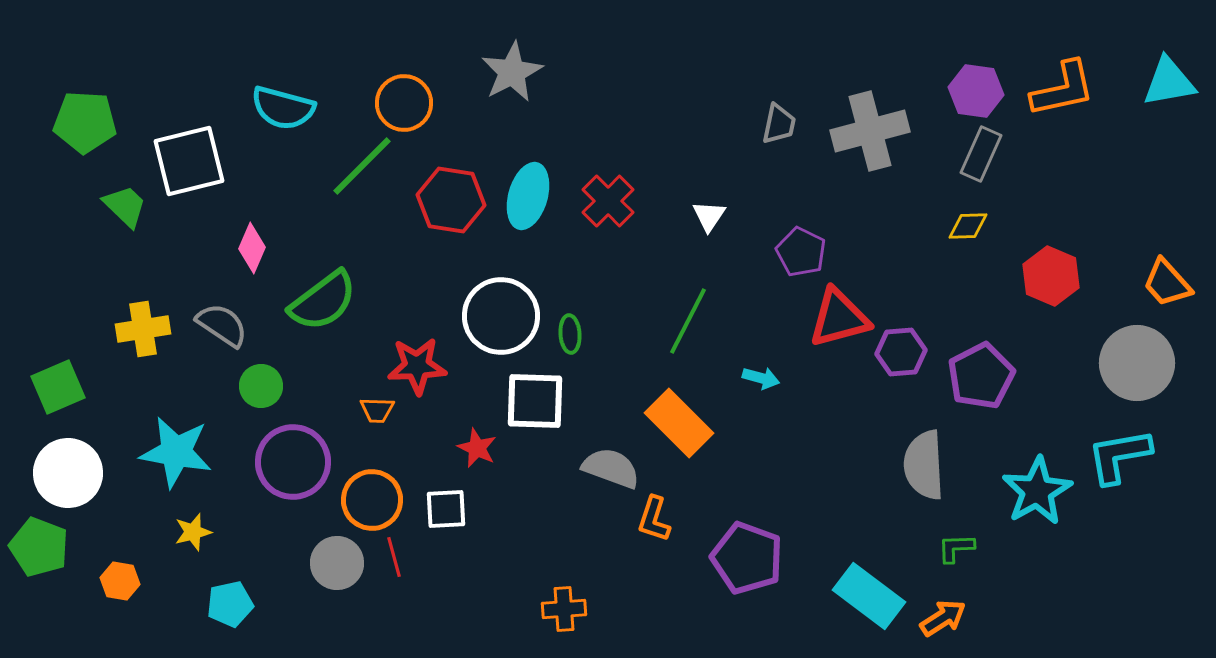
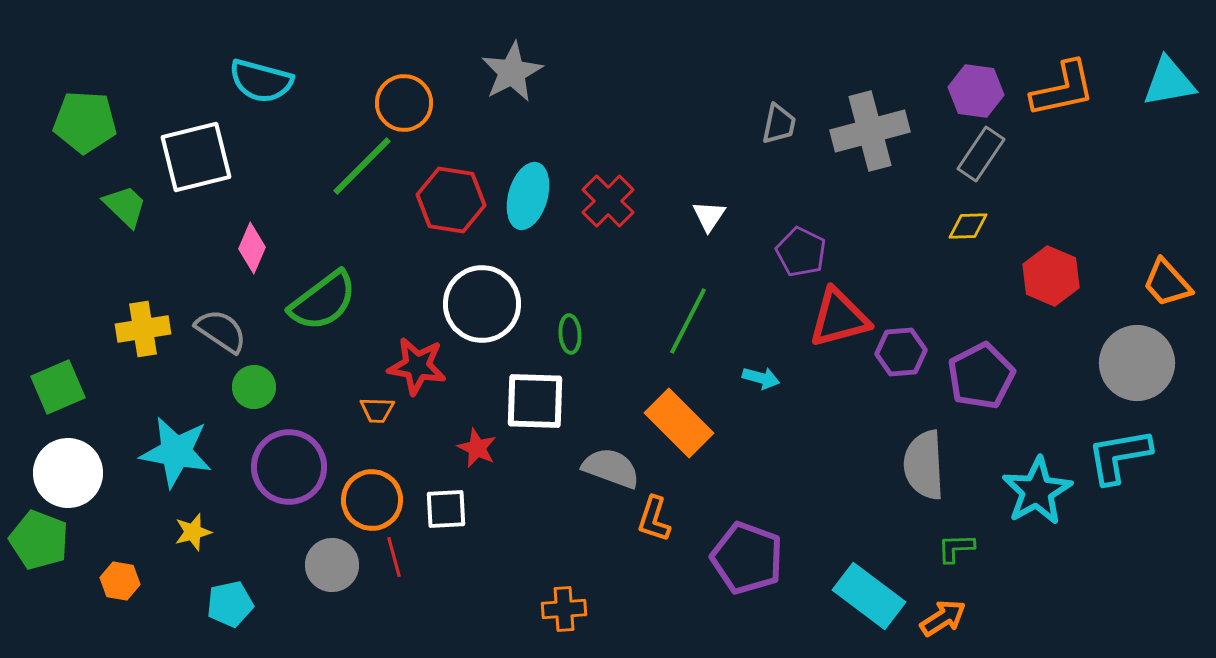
cyan semicircle at (283, 108): moved 22 px left, 27 px up
gray rectangle at (981, 154): rotated 10 degrees clockwise
white square at (189, 161): moved 7 px right, 4 px up
white circle at (501, 316): moved 19 px left, 12 px up
gray semicircle at (222, 325): moved 1 px left, 6 px down
red star at (417, 366): rotated 12 degrees clockwise
green circle at (261, 386): moved 7 px left, 1 px down
purple circle at (293, 462): moved 4 px left, 5 px down
green pentagon at (39, 547): moved 7 px up
gray circle at (337, 563): moved 5 px left, 2 px down
